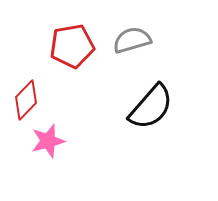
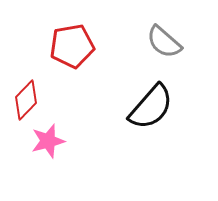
gray semicircle: moved 32 px right, 2 px down; rotated 123 degrees counterclockwise
